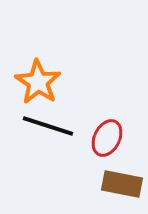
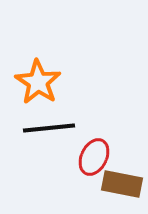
black line: moved 1 px right, 2 px down; rotated 24 degrees counterclockwise
red ellipse: moved 13 px left, 19 px down
